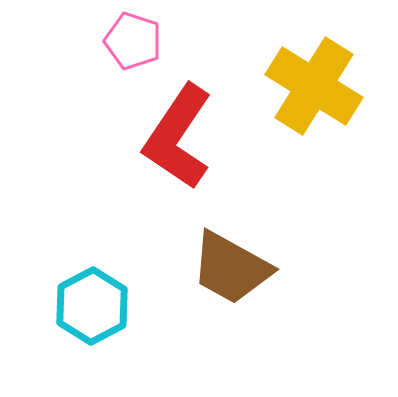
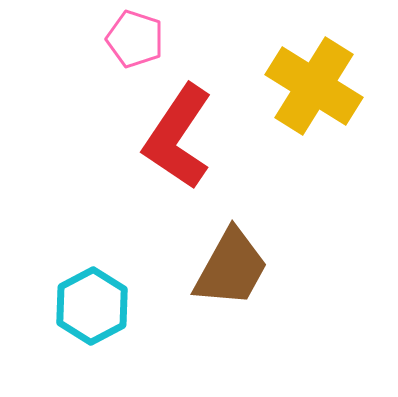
pink pentagon: moved 2 px right, 2 px up
brown trapezoid: rotated 90 degrees counterclockwise
